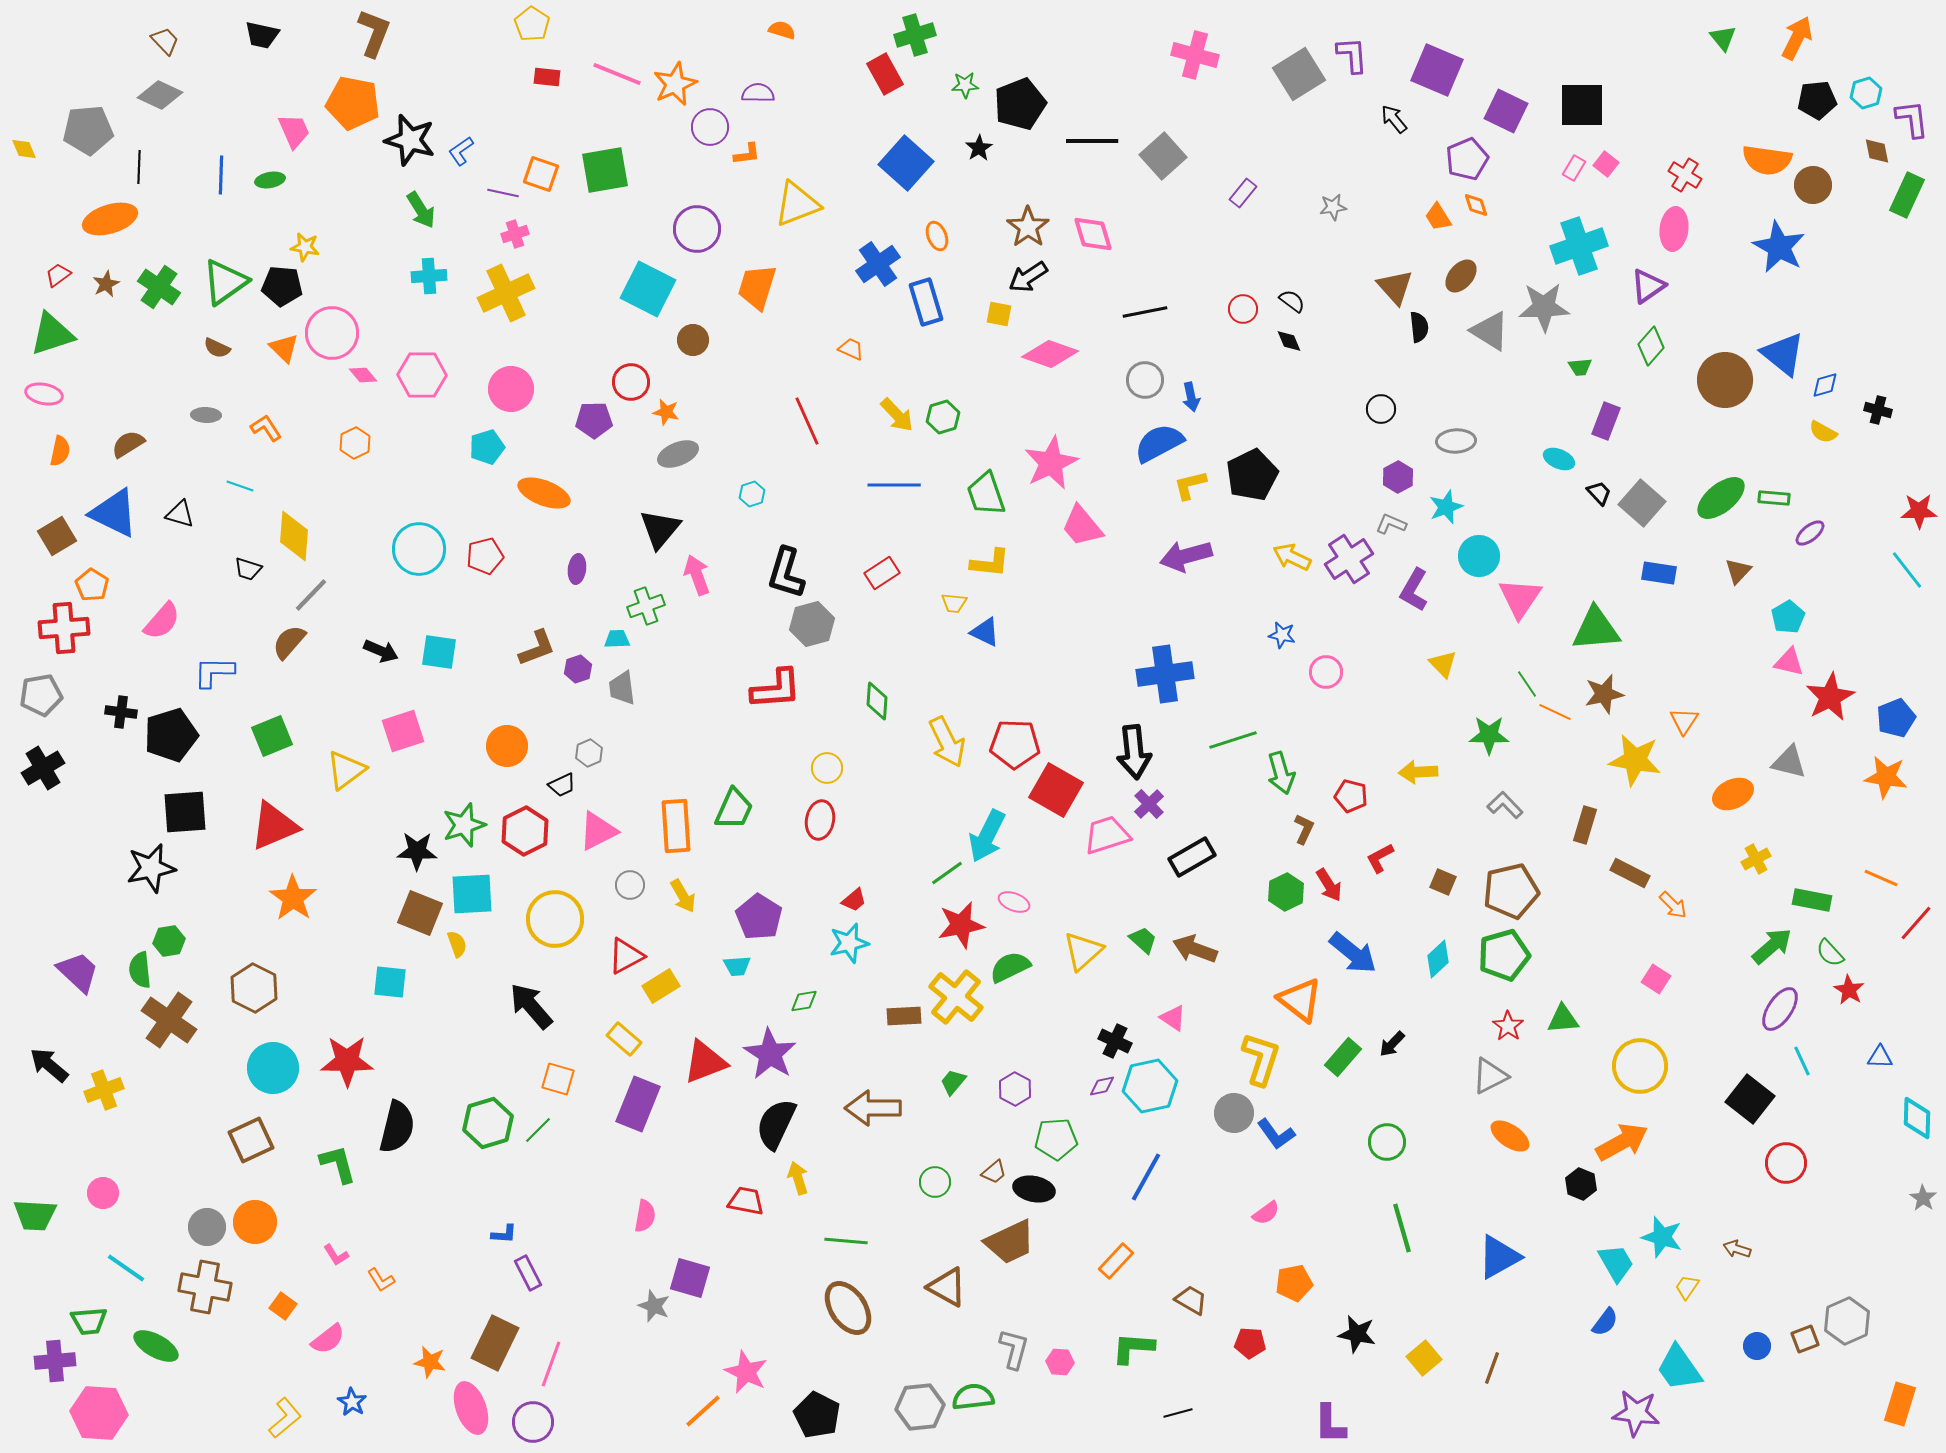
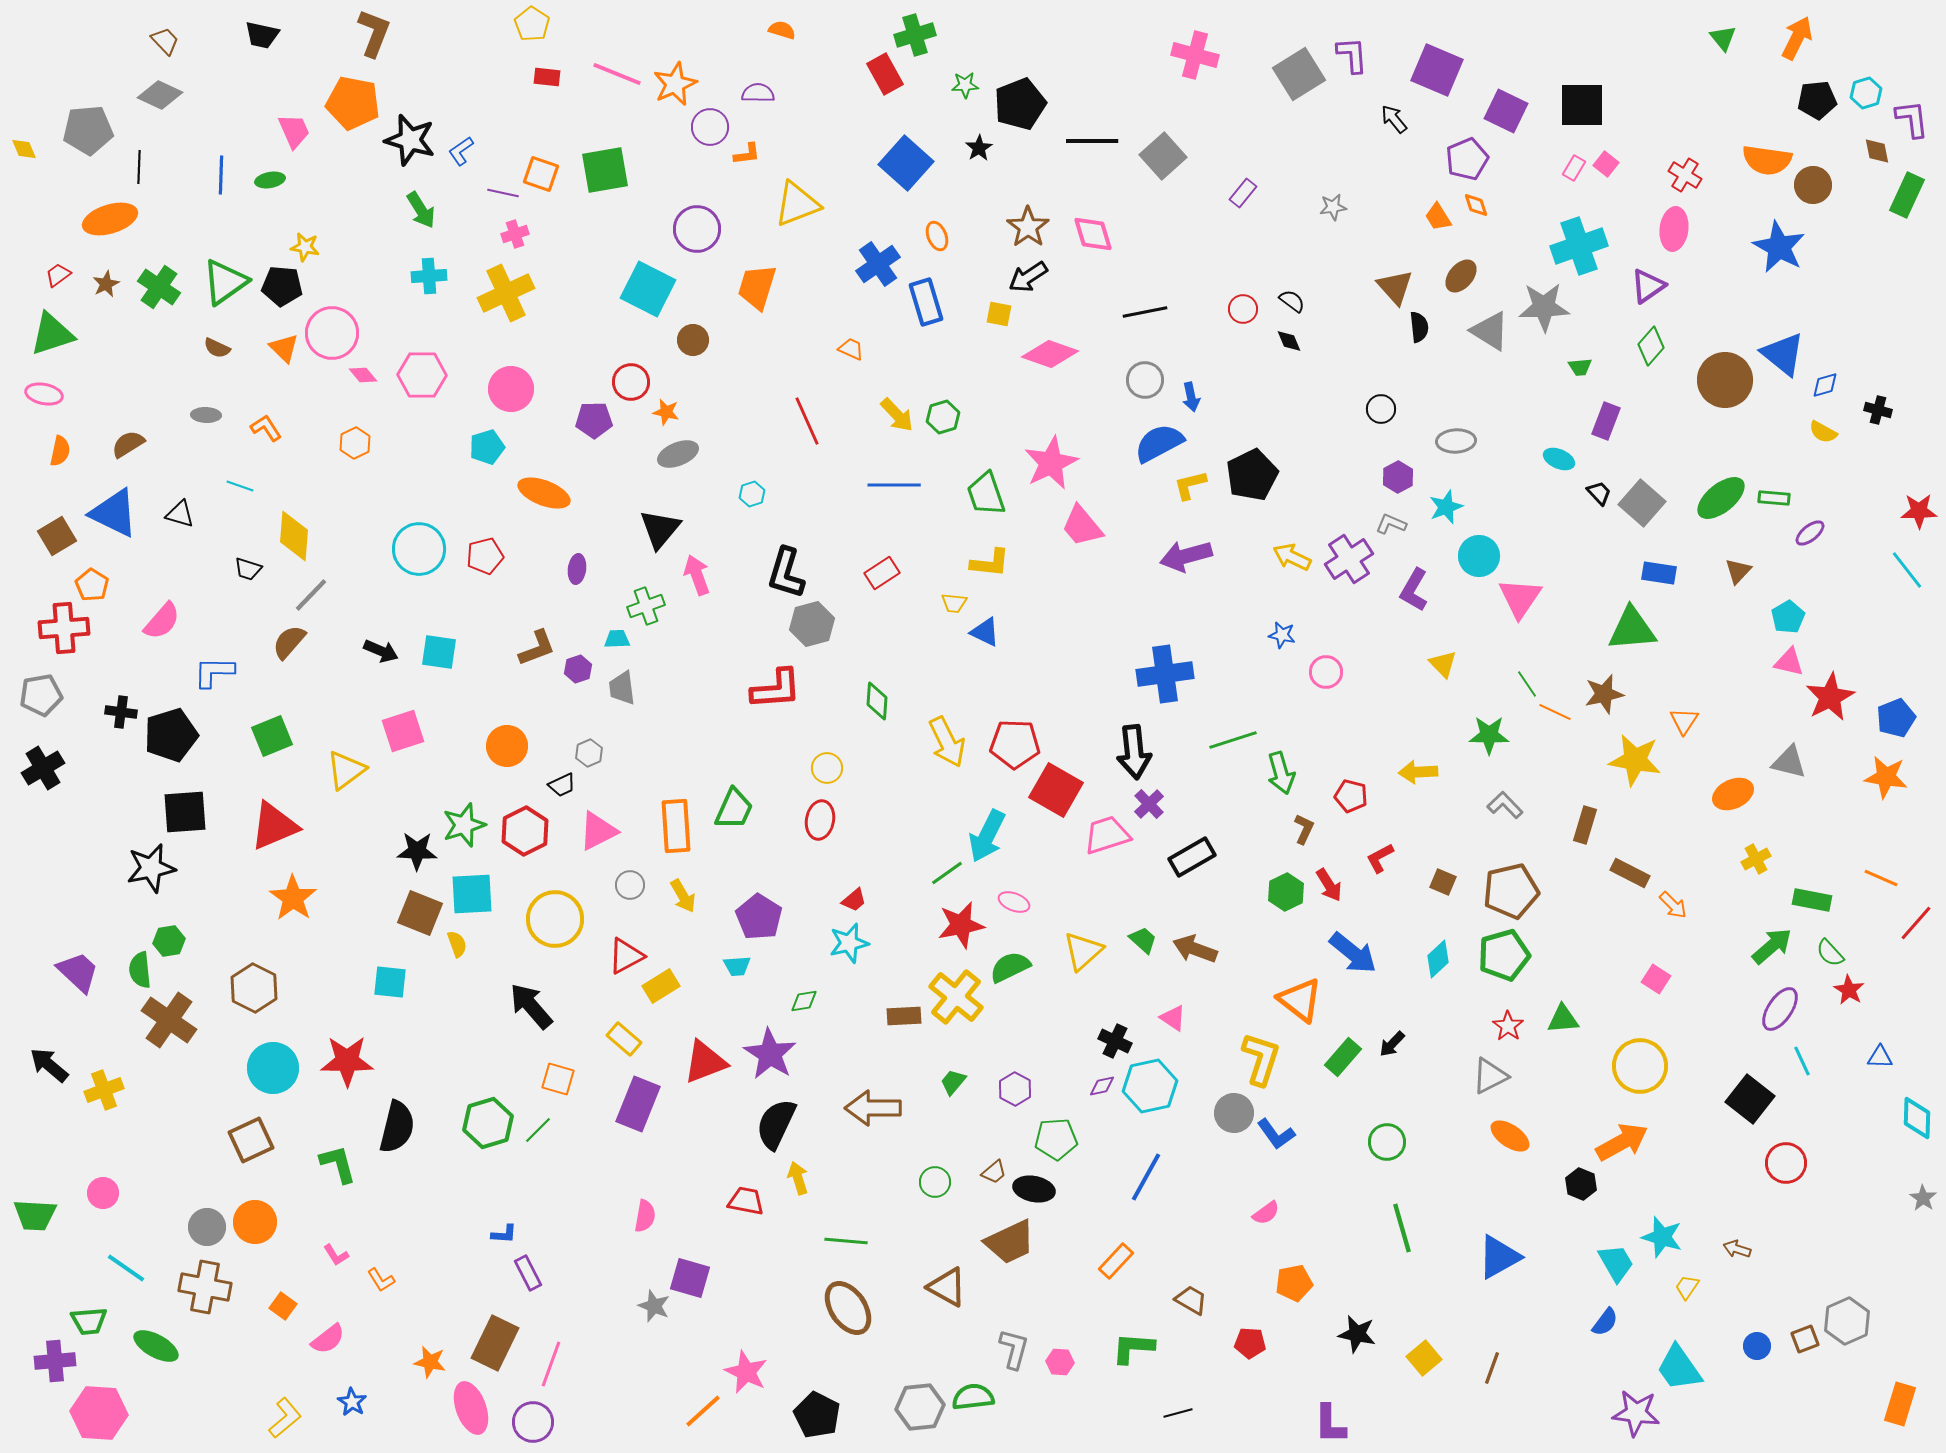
green triangle at (1596, 629): moved 36 px right
